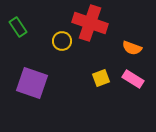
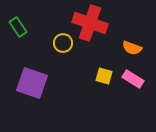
yellow circle: moved 1 px right, 2 px down
yellow square: moved 3 px right, 2 px up; rotated 36 degrees clockwise
